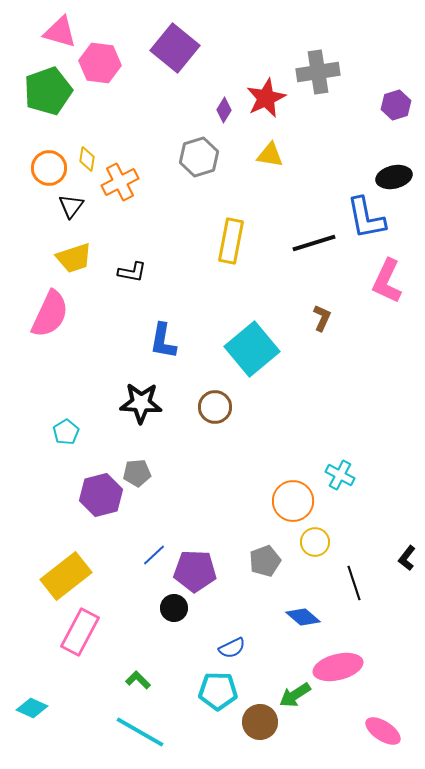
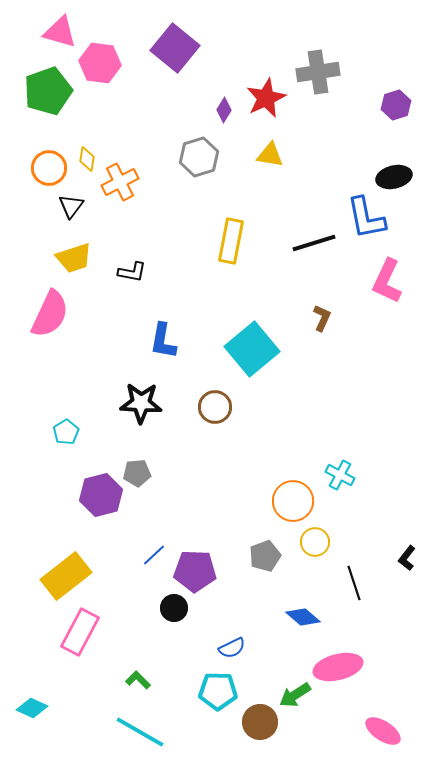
gray pentagon at (265, 561): moved 5 px up
